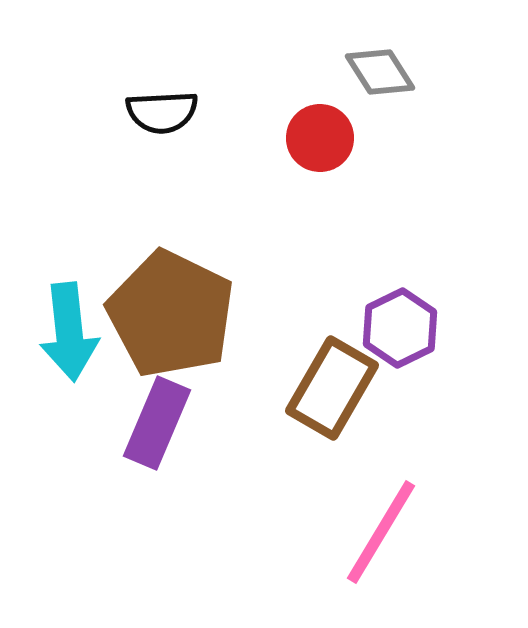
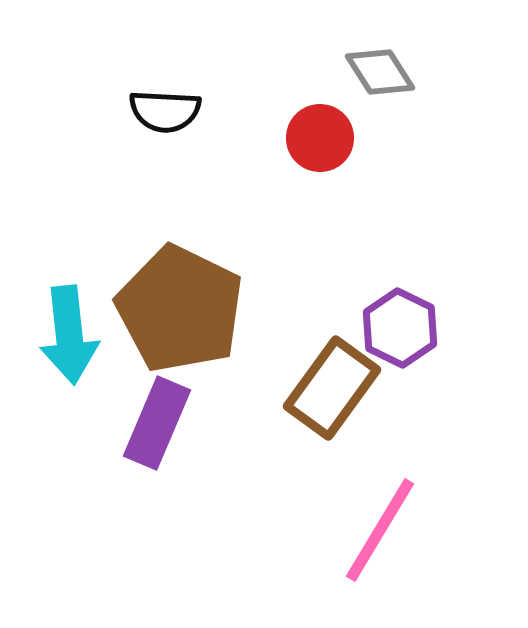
black semicircle: moved 3 px right, 1 px up; rotated 6 degrees clockwise
brown pentagon: moved 9 px right, 5 px up
purple hexagon: rotated 8 degrees counterclockwise
cyan arrow: moved 3 px down
brown rectangle: rotated 6 degrees clockwise
pink line: moved 1 px left, 2 px up
